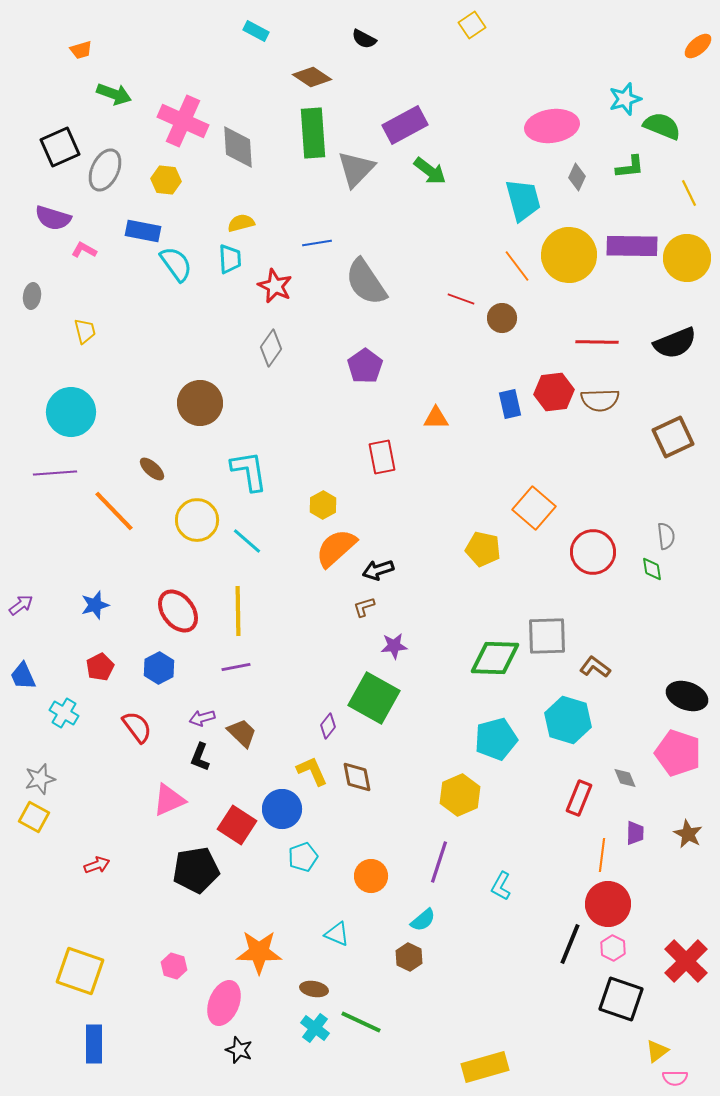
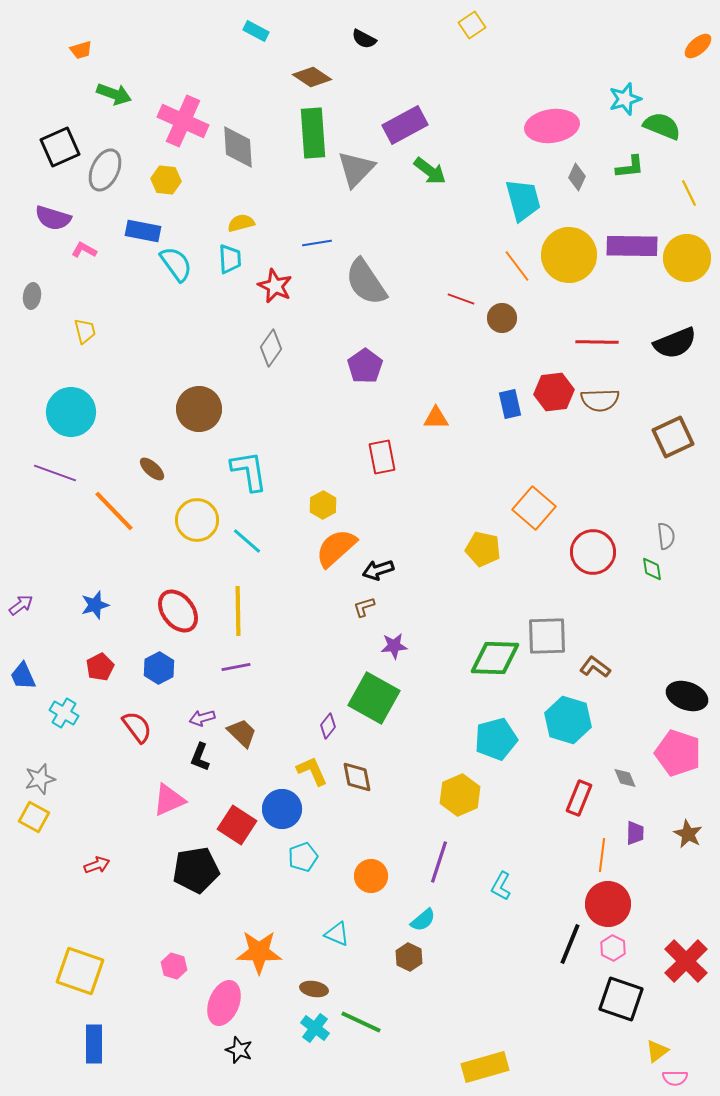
brown circle at (200, 403): moved 1 px left, 6 px down
purple line at (55, 473): rotated 24 degrees clockwise
